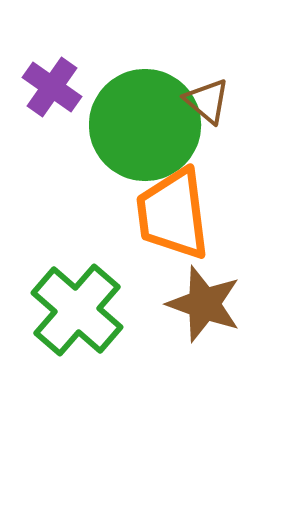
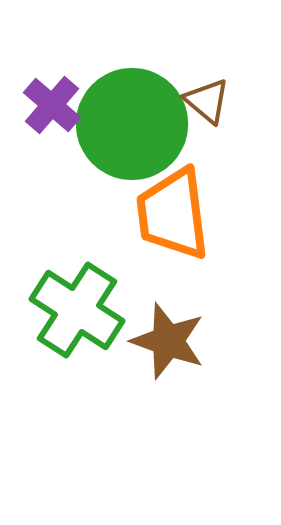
purple cross: moved 18 px down; rotated 6 degrees clockwise
green circle: moved 13 px left, 1 px up
brown star: moved 36 px left, 37 px down
green cross: rotated 8 degrees counterclockwise
